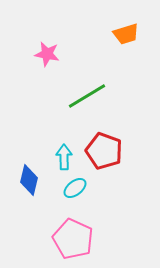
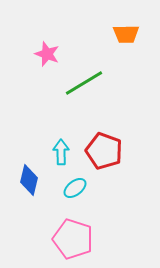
orange trapezoid: rotated 16 degrees clockwise
pink star: rotated 10 degrees clockwise
green line: moved 3 px left, 13 px up
cyan arrow: moved 3 px left, 5 px up
pink pentagon: rotated 6 degrees counterclockwise
